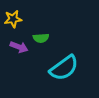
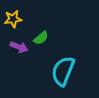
green semicircle: rotated 35 degrees counterclockwise
cyan semicircle: moved 1 px left, 3 px down; rotated 148 degrees clockwise
